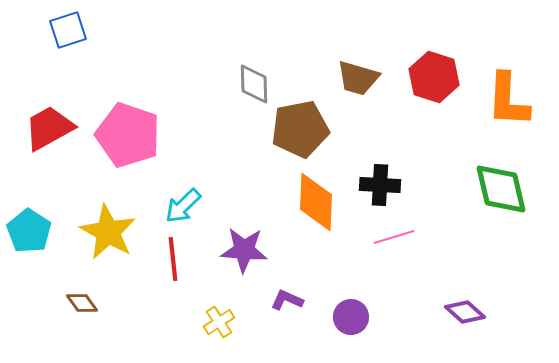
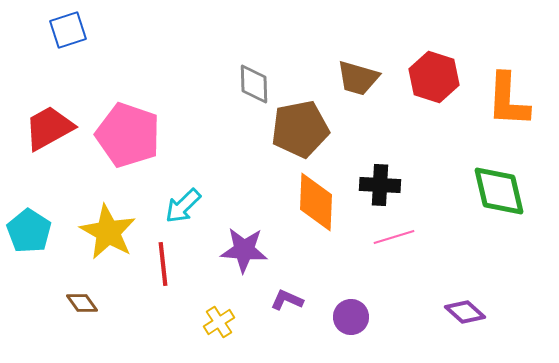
green diamond: moved 2 px left, 2 px down
red line: moved 10 px left, 5 px down
